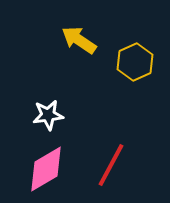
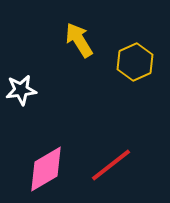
yellow arrow: rotated 24 degrees clockwise
white star: moved 27 px left, 25 px up
red line: rotated 24 degrees clockwise
